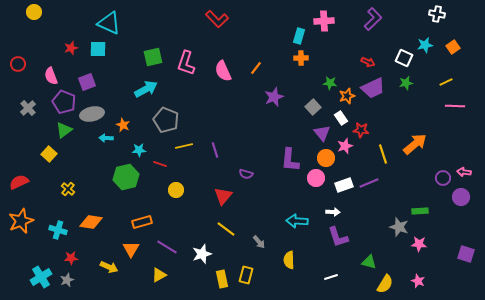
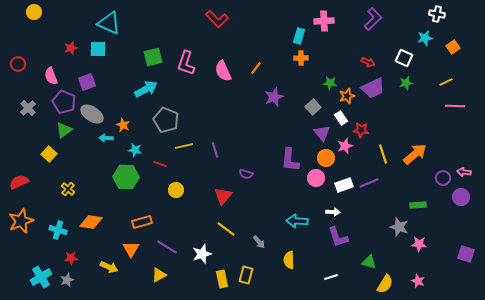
cyan star at (425, 45): moved 7 px up
gray ellipse at (92, 114): rotated 45 degrees clockwise
orange arrow at (415, 144): moved 10 px down
cyan star at (139, 150): moved 4 px left; rotated 16 degrees clockwise
green hexagon at (126, 177): rotated 15 degrees clockwise
green rectangle at (420, 211): moved 2 px left, 6 px up
